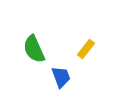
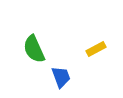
yellow rectangle: moved 10 px right; rotated 24 degrees clockwise
